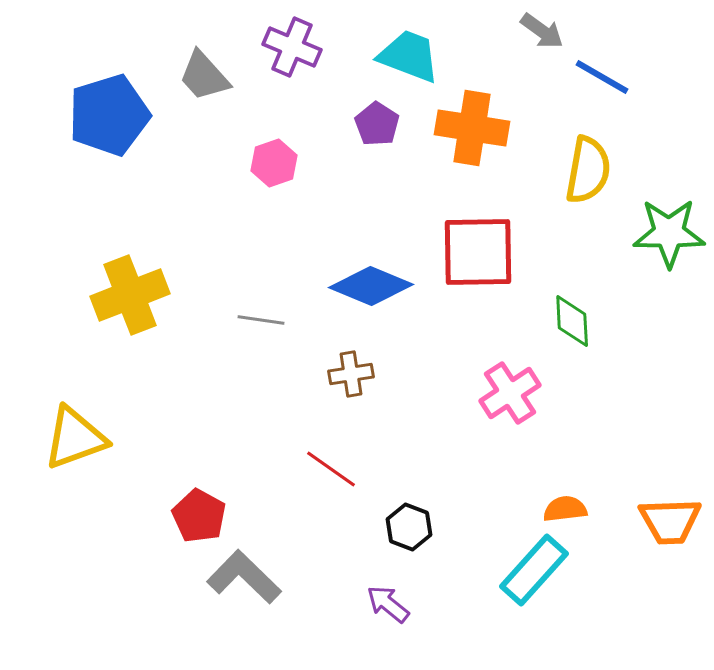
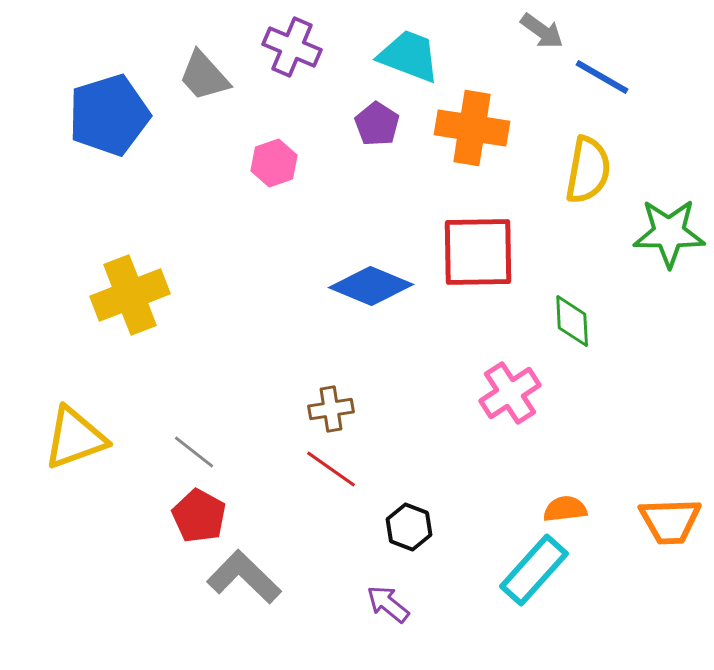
gray line: moved 67 px left, 132 px down; rotated 30 degrees clockwise
brown cross: moved 20 px left, 35 px down
